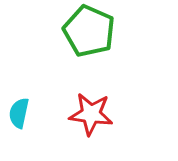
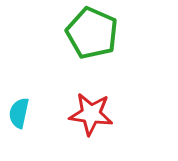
green pentagon: moved 3 px right, 2 px down
